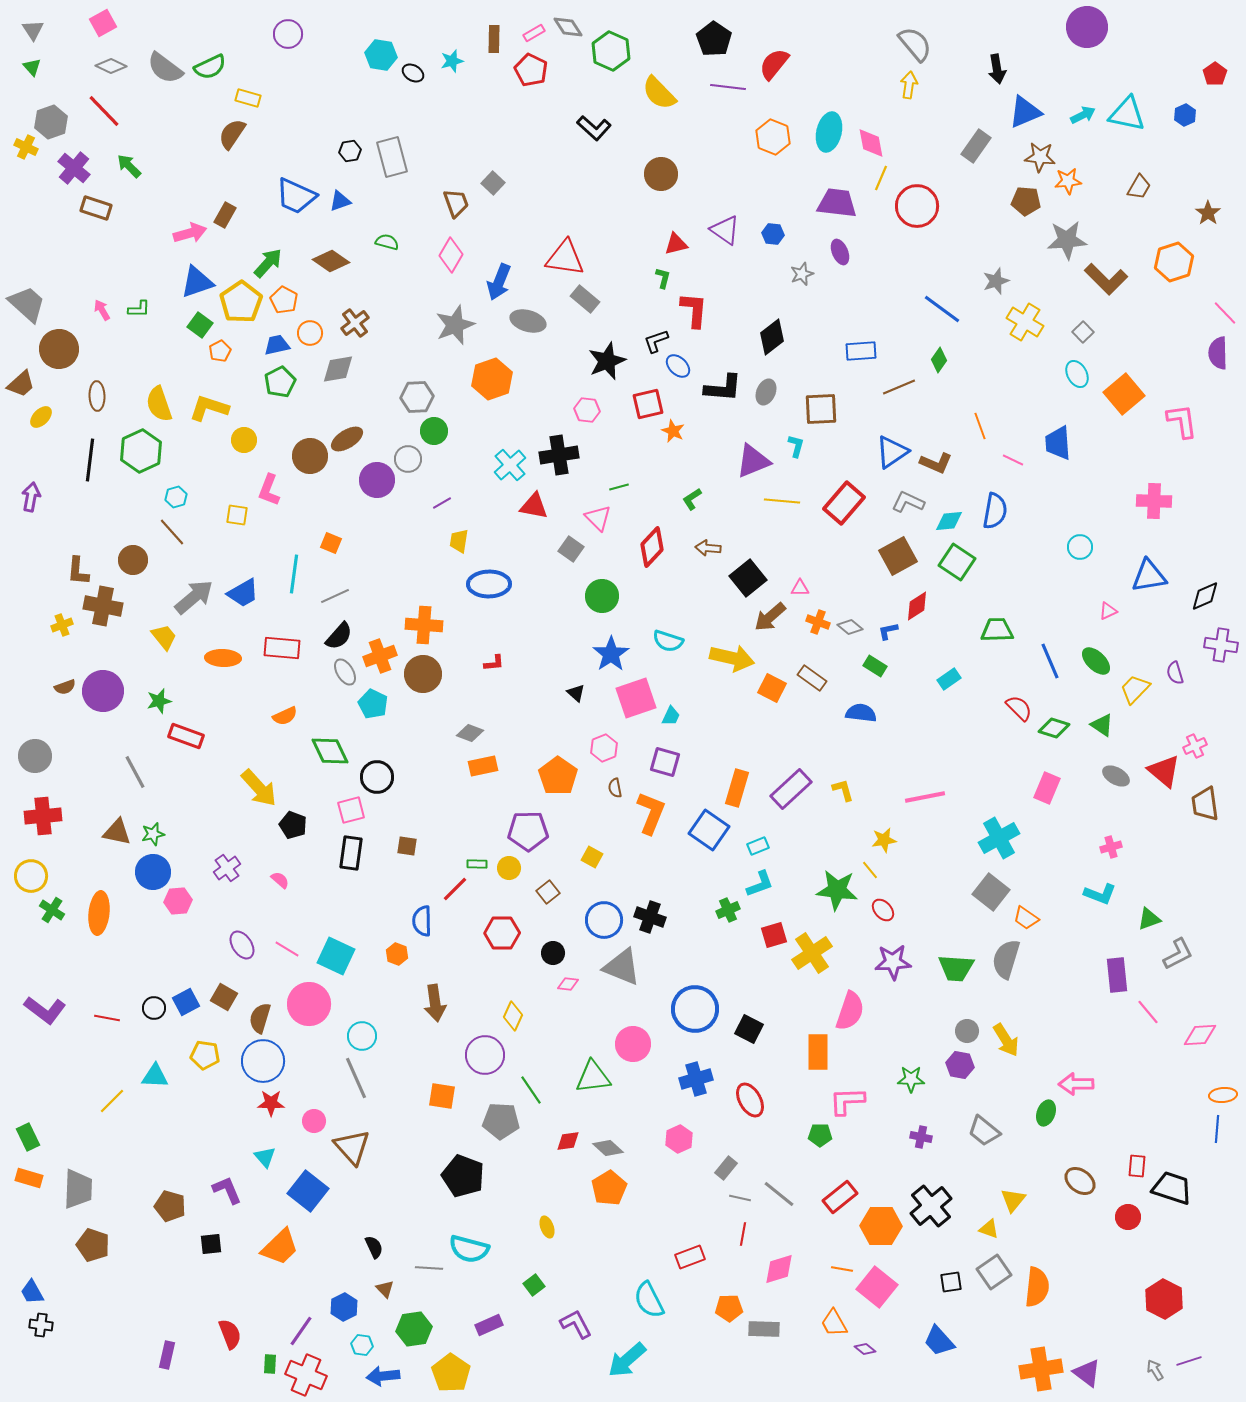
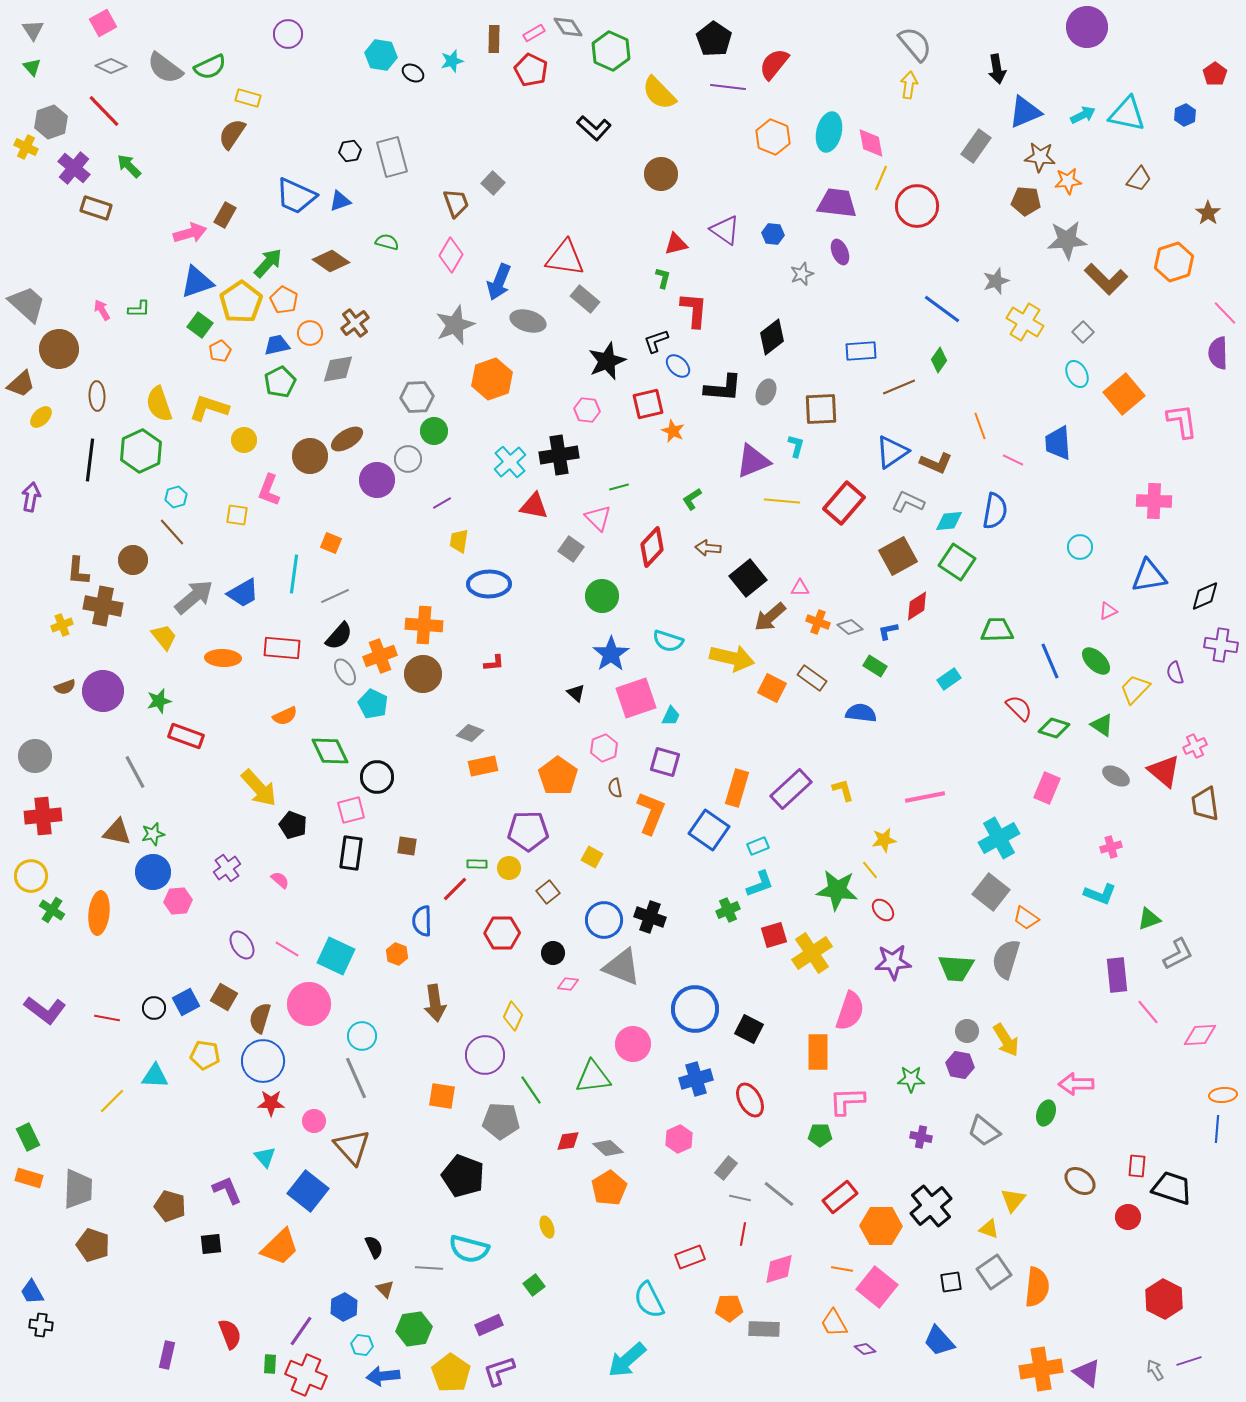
brown trapezoid at (1139, 187): moved 8 px up; rotated 8 degrees clockwise
cyan cross at (510, 465): moved 3 px up
purple L-shape at (576, 1324): moved 77 px left, 47 px down; rotated 80 degrees counterclockwise
